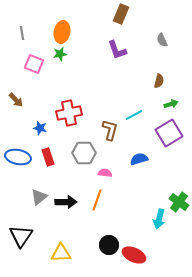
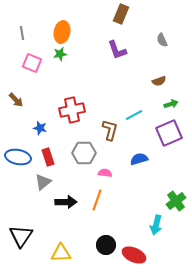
pink square: moved 2 px left, 1 px up
brown semicircle: rotated 56 degrees clockwise
red cross: moved 3 px right, 3 px up
purple square: rotated 8 degrees clockwise
gray triangle: moved 4 px right, 15 px up
green cross: moved 3 px left, 1 px up; rotated 18 degrees clockwise
cyan arrow: moved 3 px left, 6 px down
black circle: moved 3 px left
